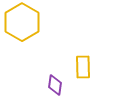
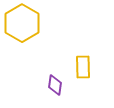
yellow hexagon: moved 1 px down
